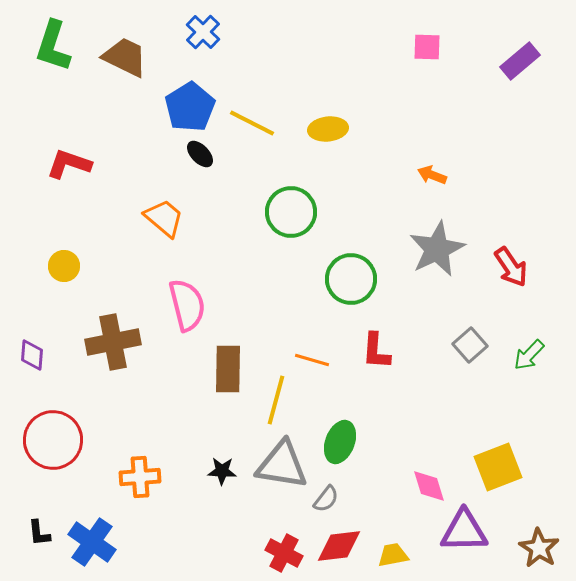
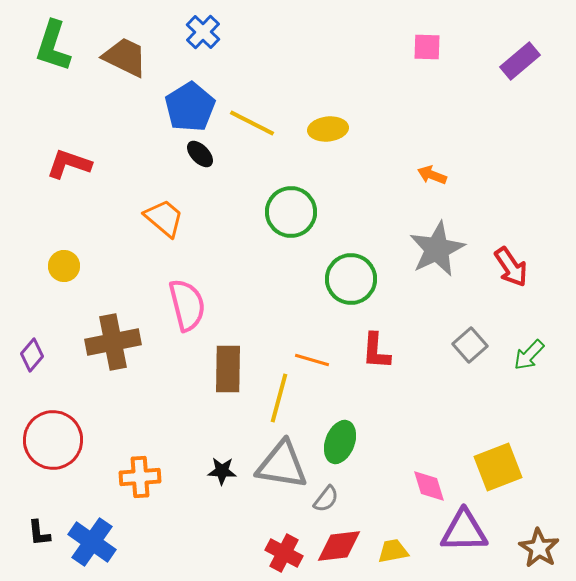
purple diamond at (32, 355): rotated 36 degrees clockwise
yellow line at (276, 400): moved 3 px right, 2 px up
yellow trapezoid at (393, 555): moved 4 px up
